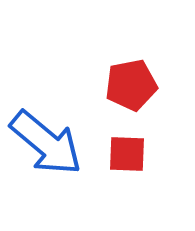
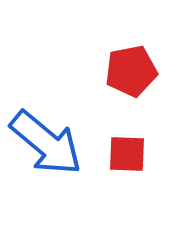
red pentagon: moved 14 px up
